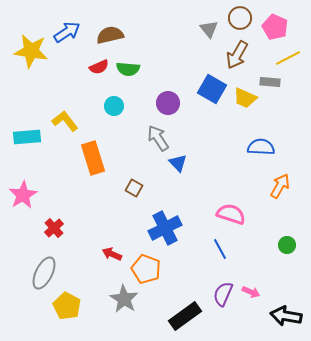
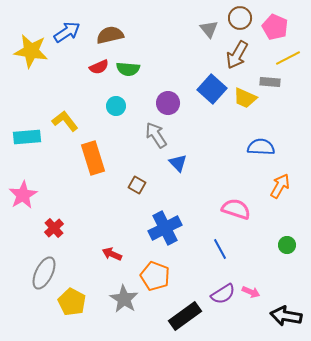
blue square: rotated 12 degrees clockwise
cyan circle: moved 2 px right
gray arrow: moved 2 px left, 3 px up
brown square: moved 3 px right, 3 px up
pink semicircle: moved 5 px right, 5 px up
orange pentagon: moved 9 px right, 7 px down
purple semicircle: rotated 145 degrees counterclockwise
yellow pentagon: moved 5 px right, 4 px up
